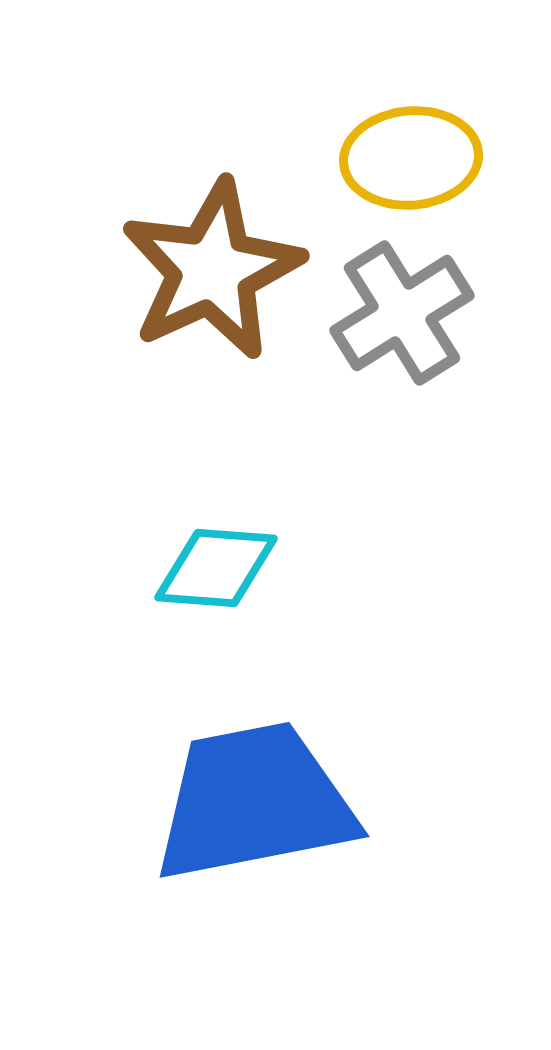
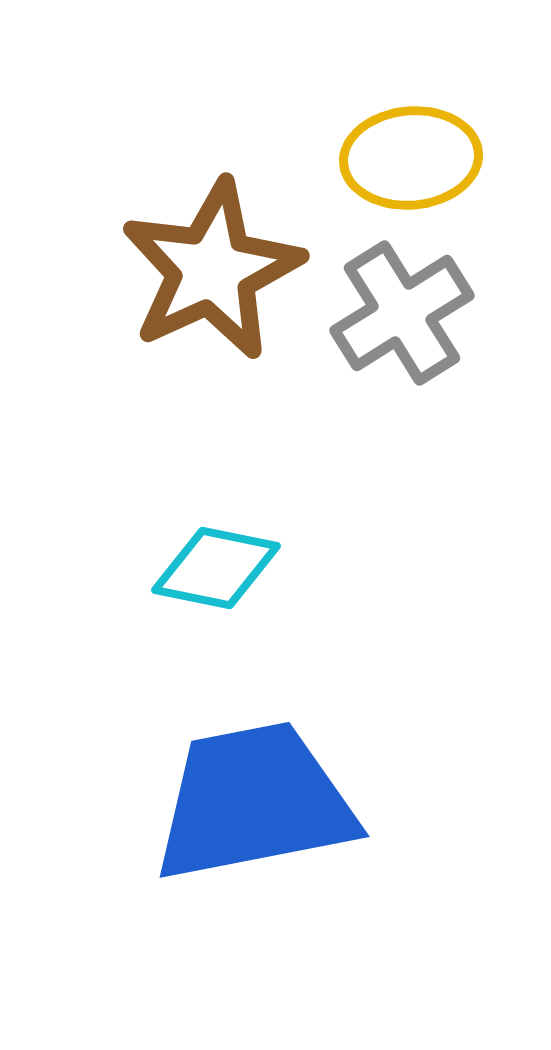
cyan diamond: rotated 7 degrees clockwise
